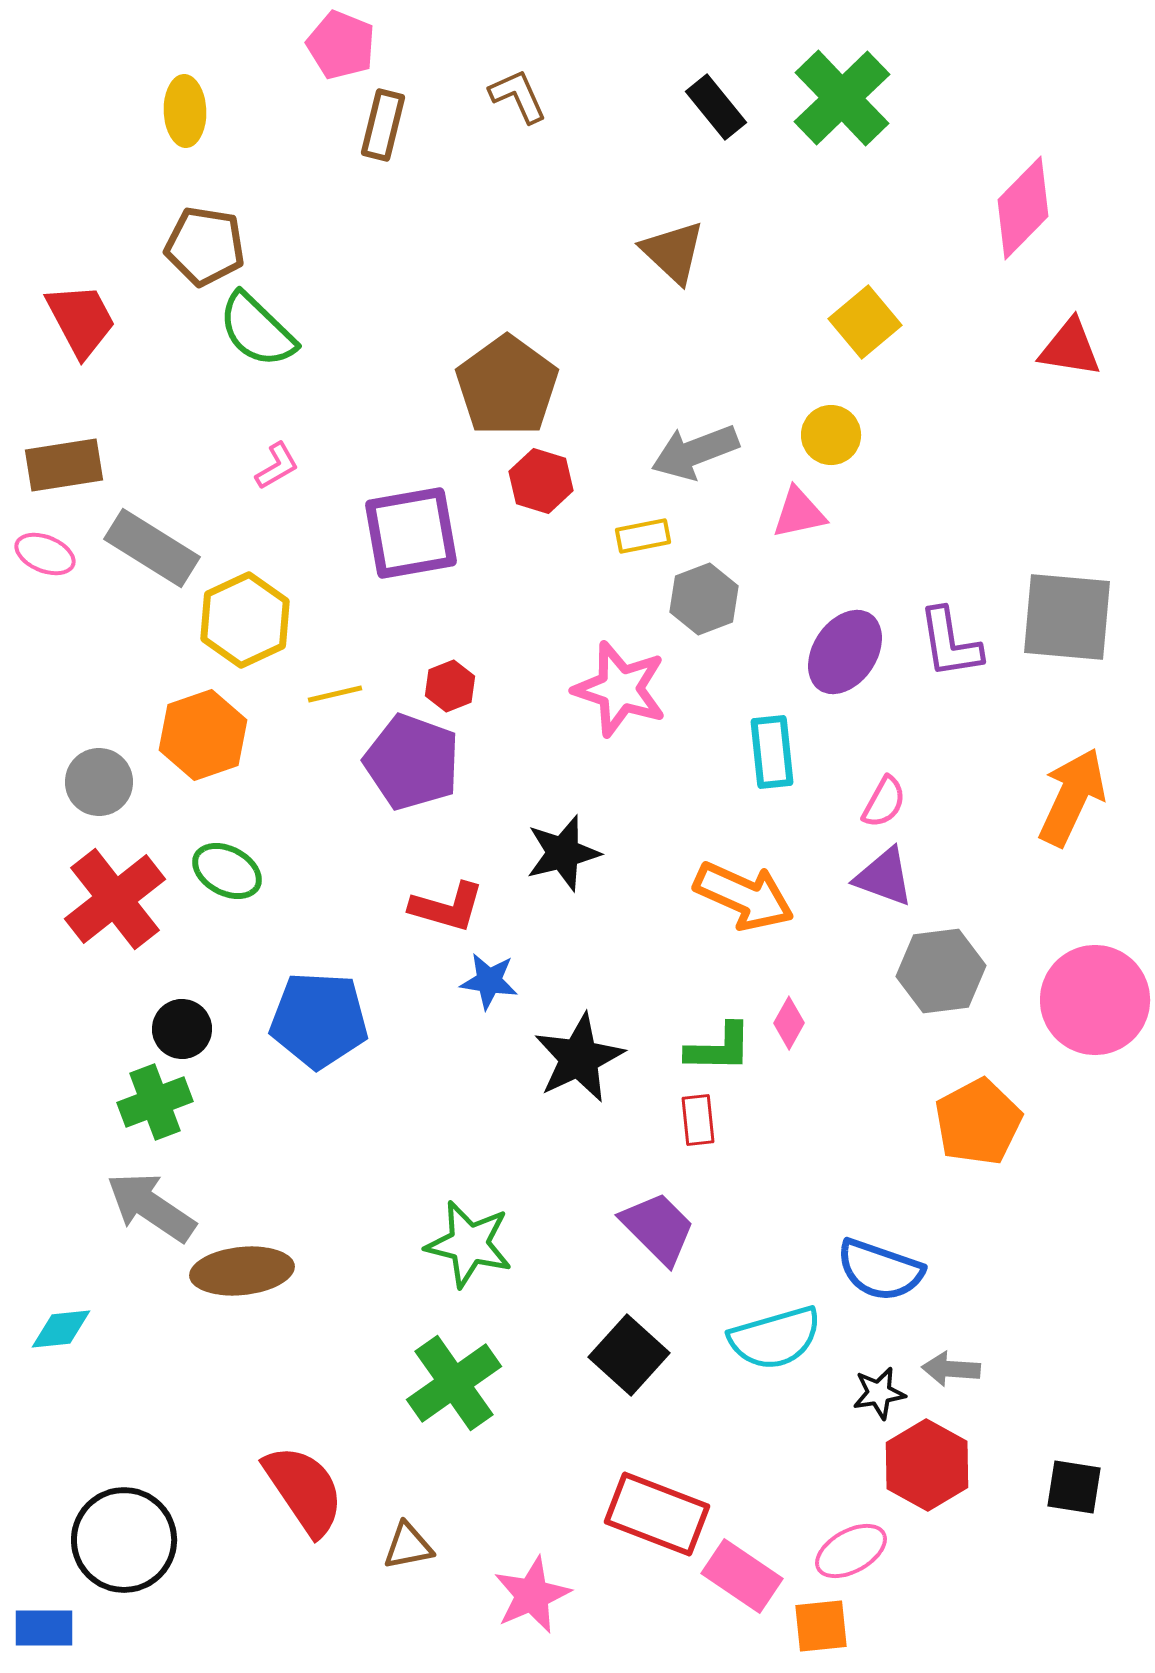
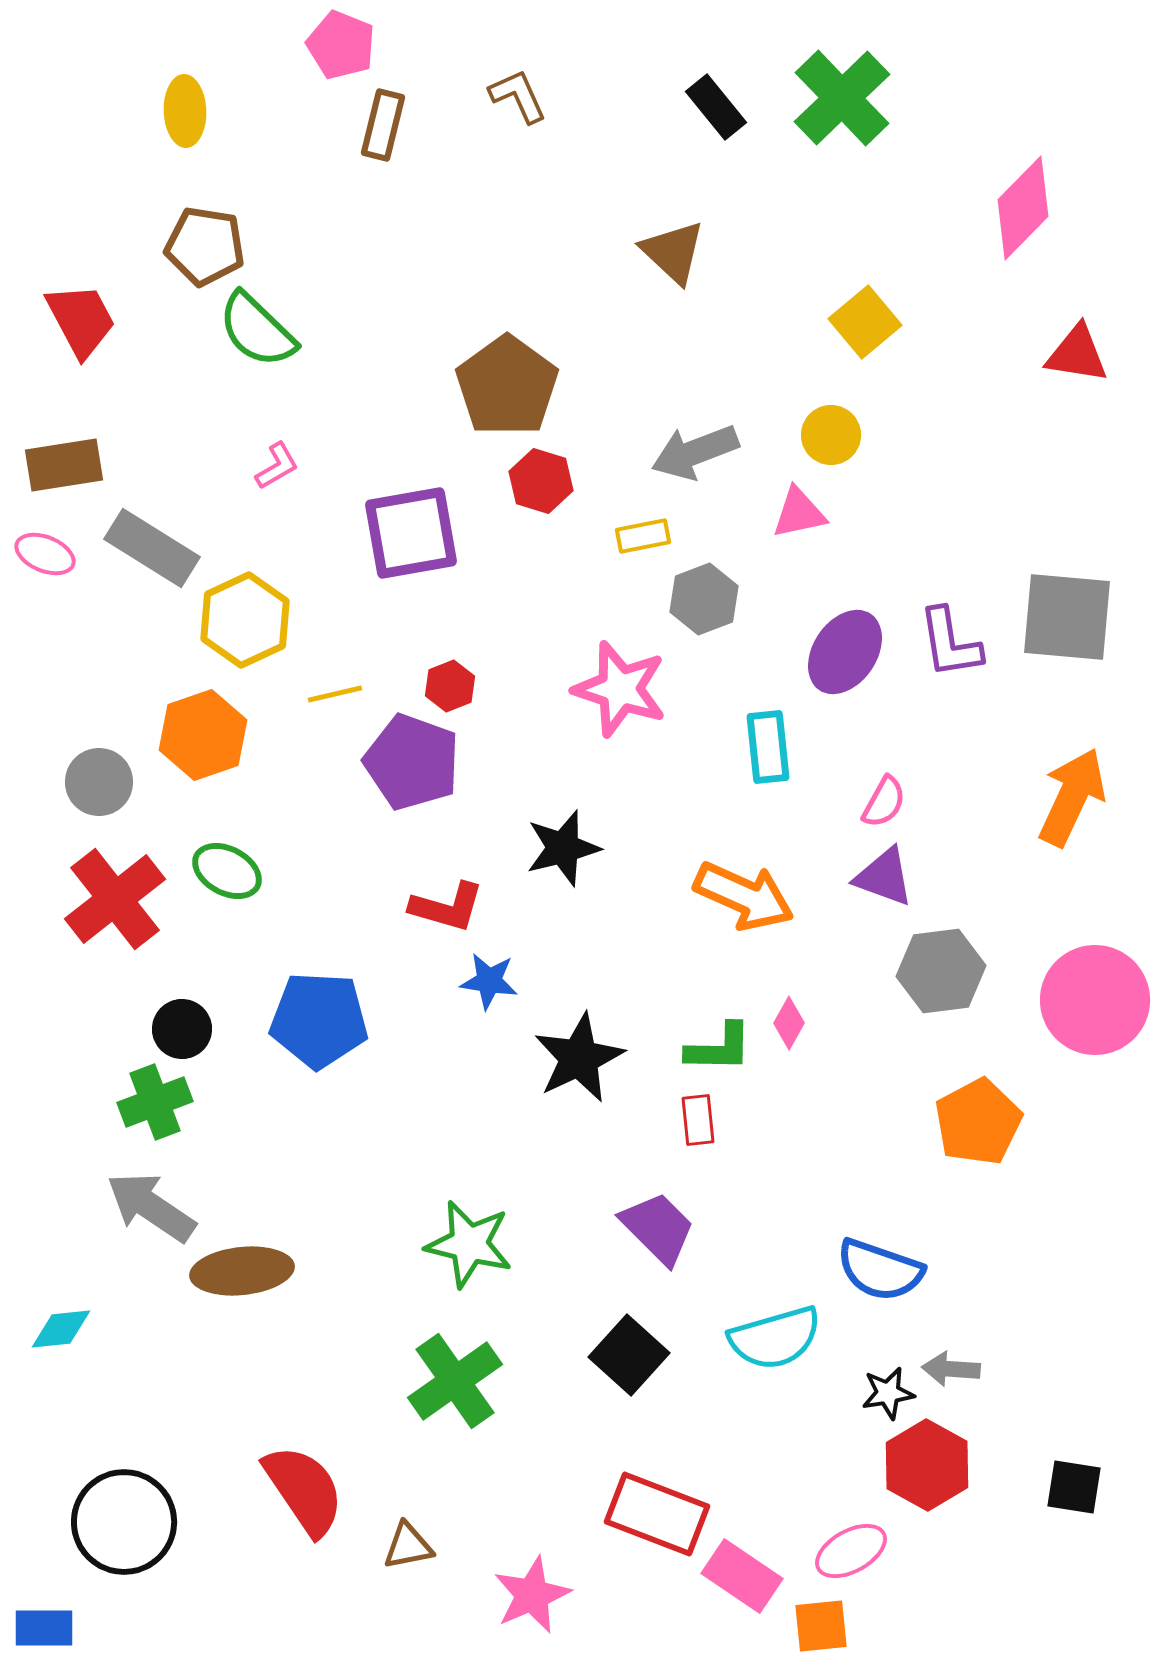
red triangle at (1070, 348): moved 7 px right, 6 px down
cyan rectangle at (772, 752): moved 4 px left, 5 px up
black star at (563, 853): moved 5 px up
green cross at (454, 1383): moved 1 px right, 2 px up
black star at (879, 1393): moved 9 px right
black circle at (124, 1540): moved 18 px up
